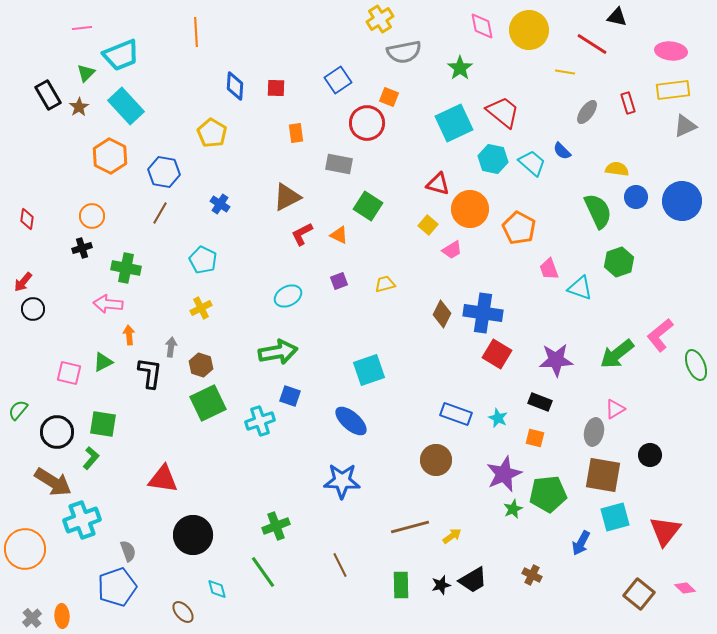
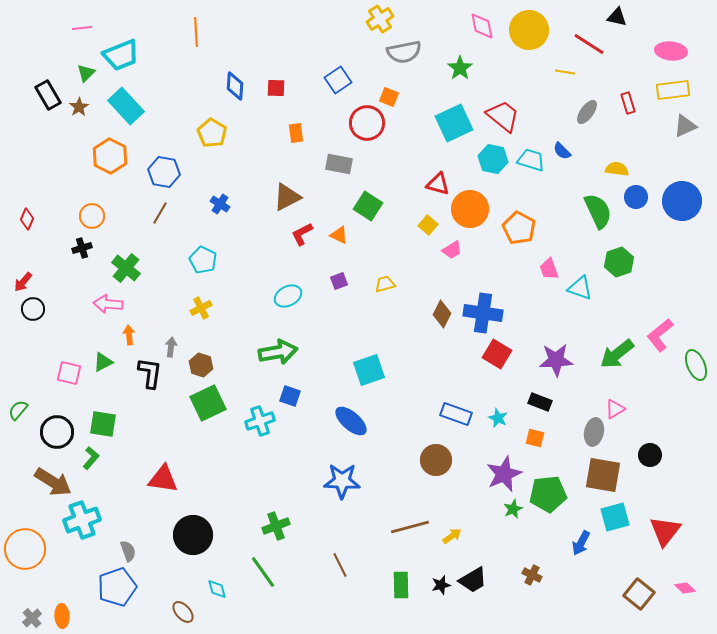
red line at (592, 44): moved 3 px left
red trapezoid at (503, 112): moved 4 px down
cyan trapezoid at (532, 163): moved 1 px left, 3 px up; rotated 24 degrees counterclockwise
red diamond at (27, 219): rotated 15 degrees clockwise
green cross at (126, 268): rotated 28 degrees clockwise
